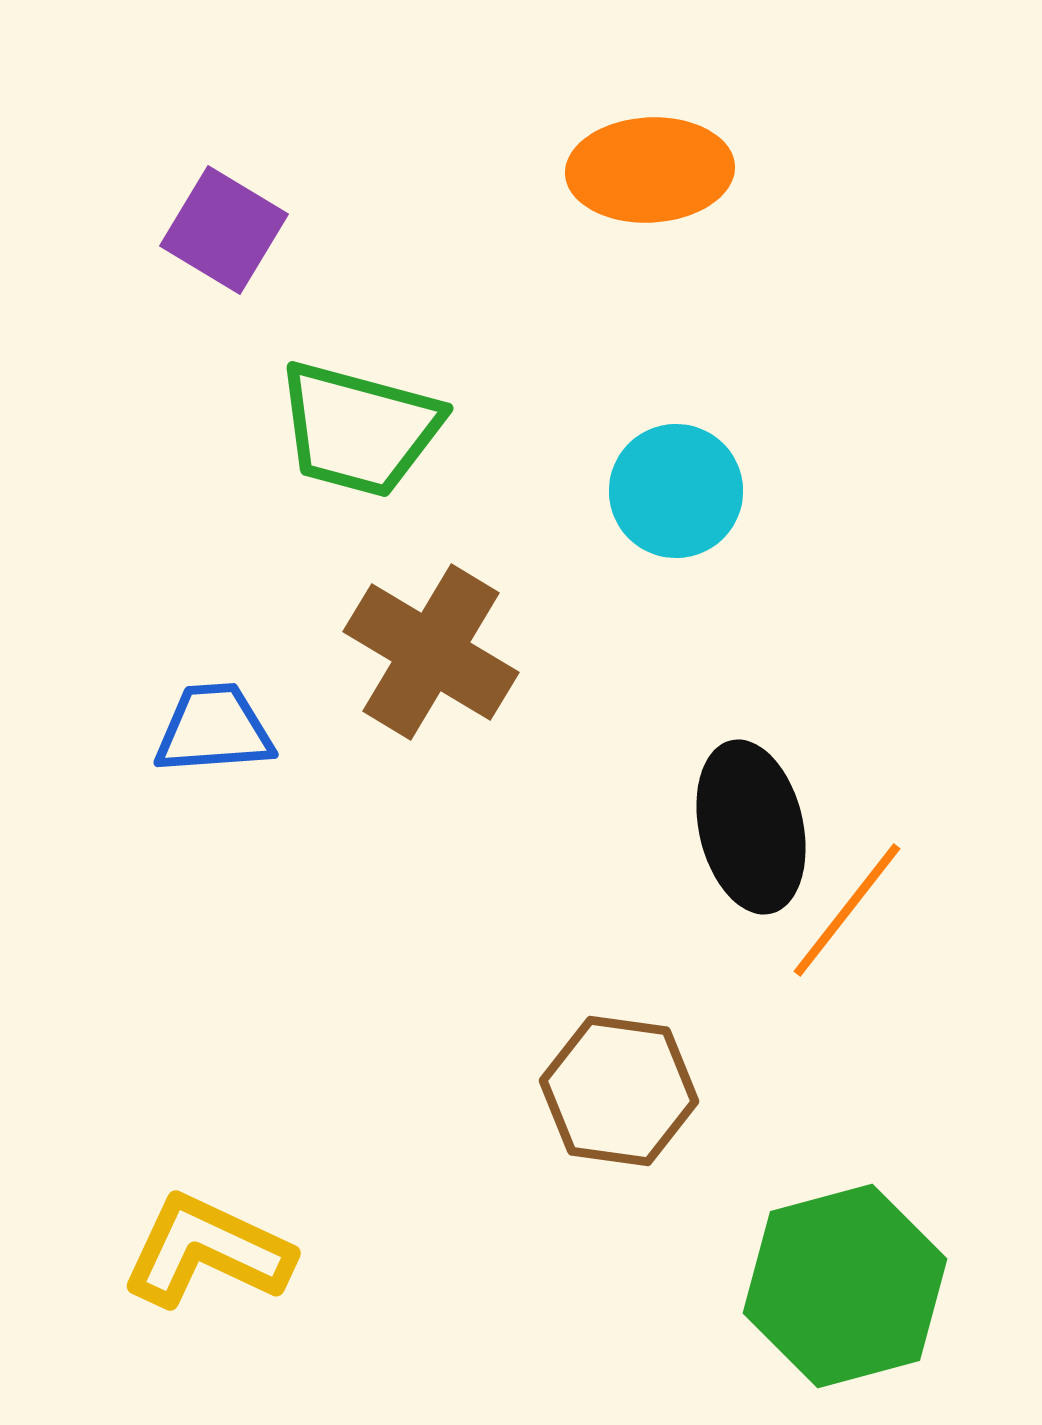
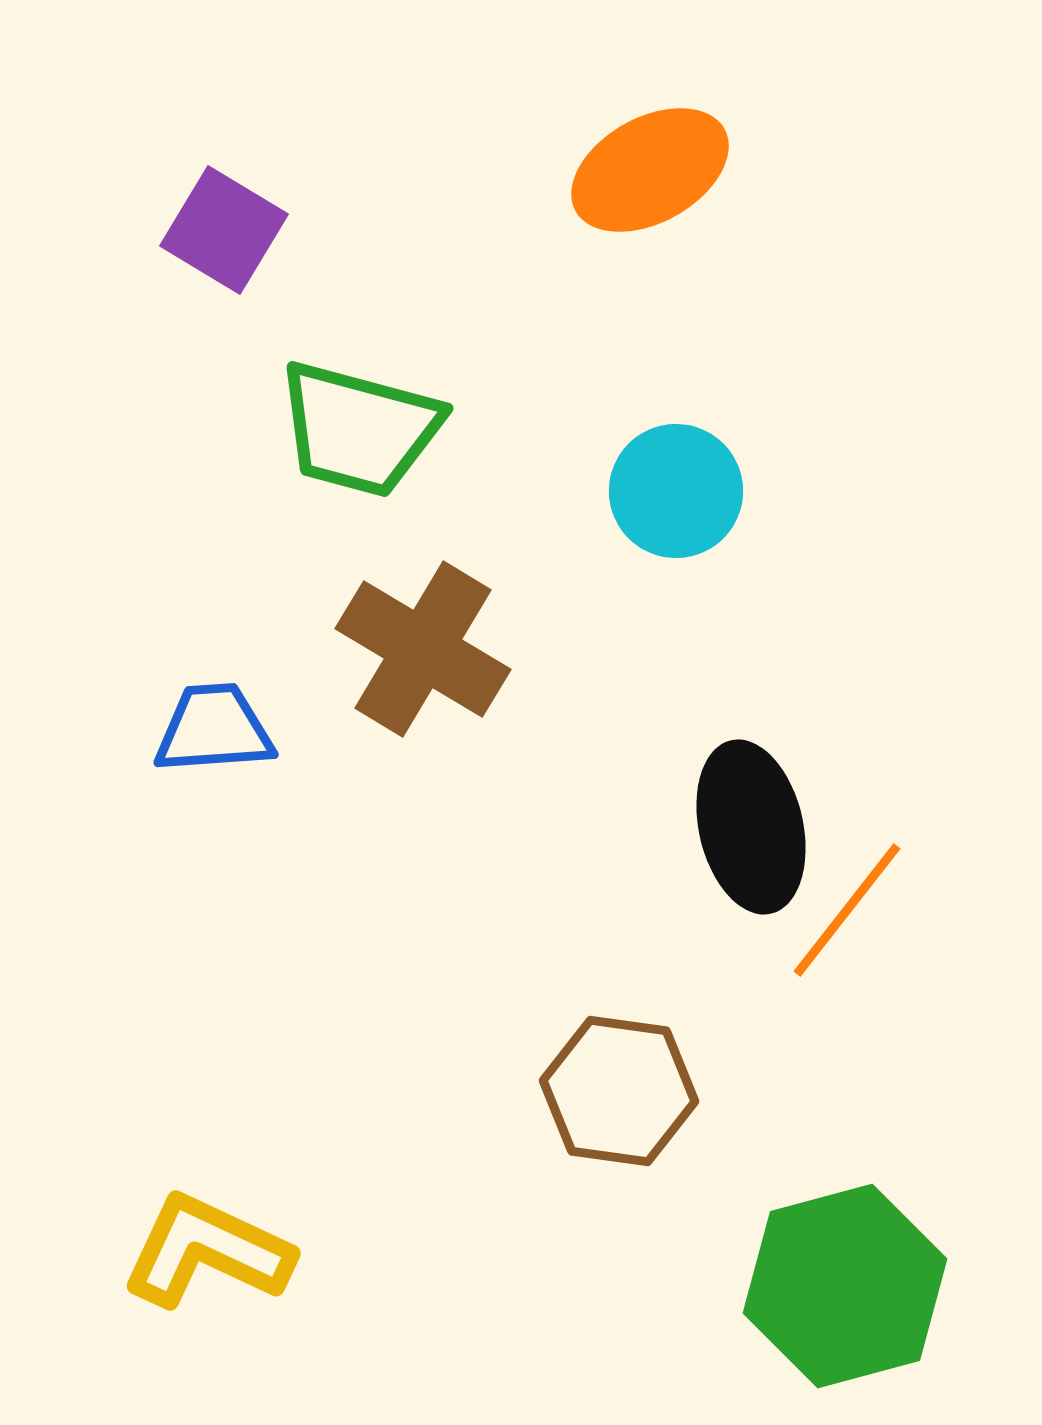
orange ellipse: rotated 26 degrees counterclockwise
brown cross: moved 8 px left, 3 px up
